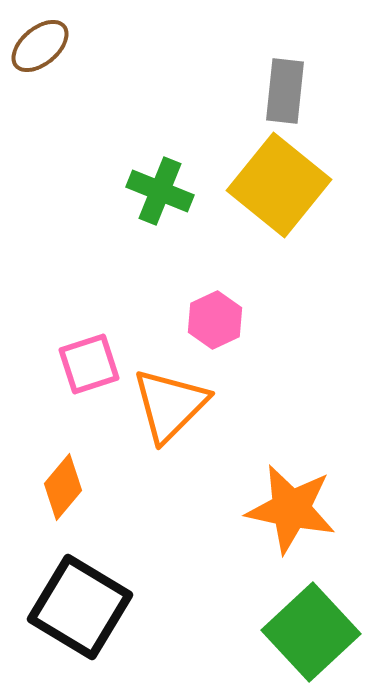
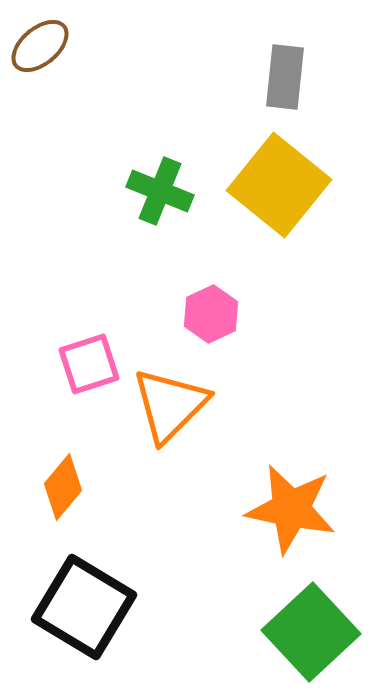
gray rectangle: moved 14 px up
pink hexagon: moved 4 px left, 6 px up
black square: moved 4 px right
